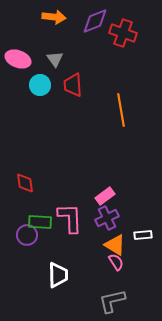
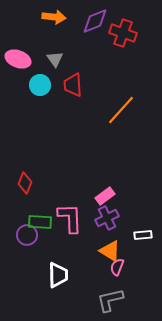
orange line: rotated 52 degrees clockwise
red diamond: rotated 30 degrees clockwise
orange triangle: moved 5 px left, 6 px down
pink semicircle: moved 1 px right, 5 px down; rotated 126 degrees counterclockwise
gray L-shape: moved 2 px left, 1 px up
